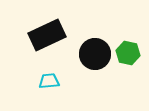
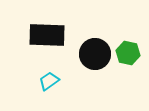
black rectangle: rotated 27 degrees clockwise
cyan trapezoid: rotated 30 degrees counterclockwise
